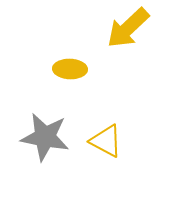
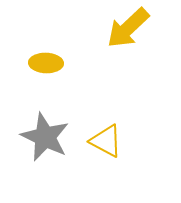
yellow ellipse: moved 24 px left, 6 px up
gray star: rotated 15 degrees clockwise
